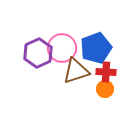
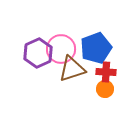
pink circle: moved 1 px left, 1 px down
brown triangle: moved 4 px left, 2 px up
